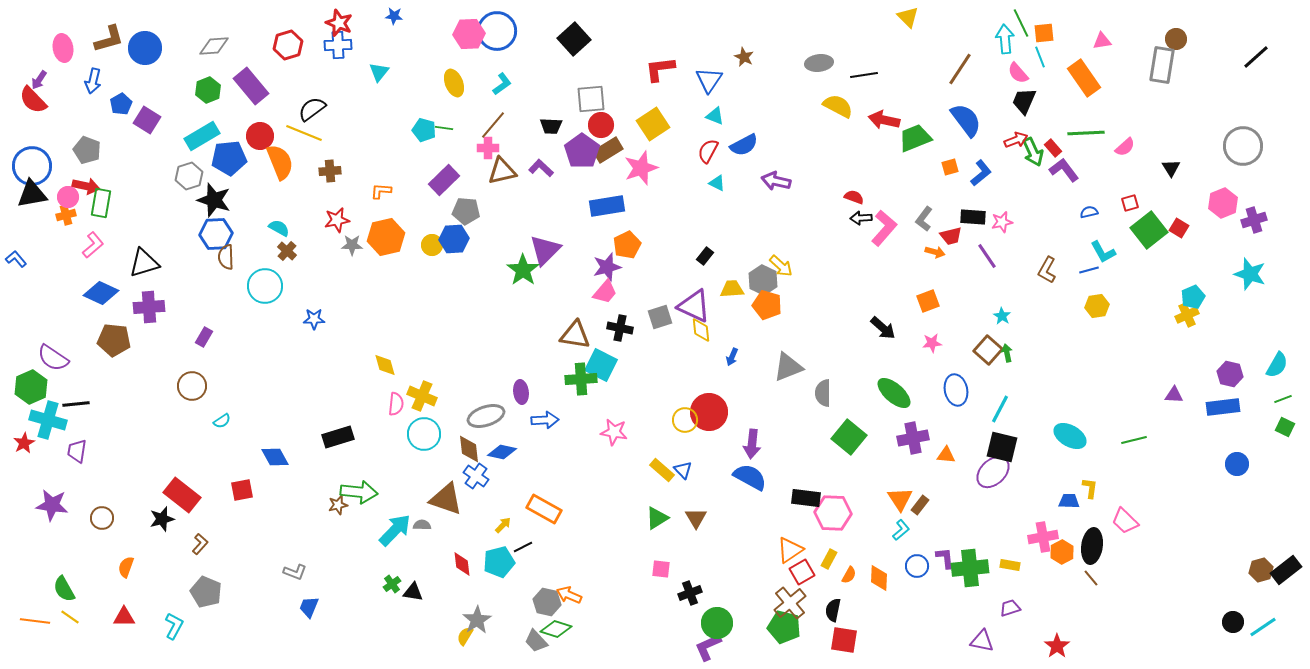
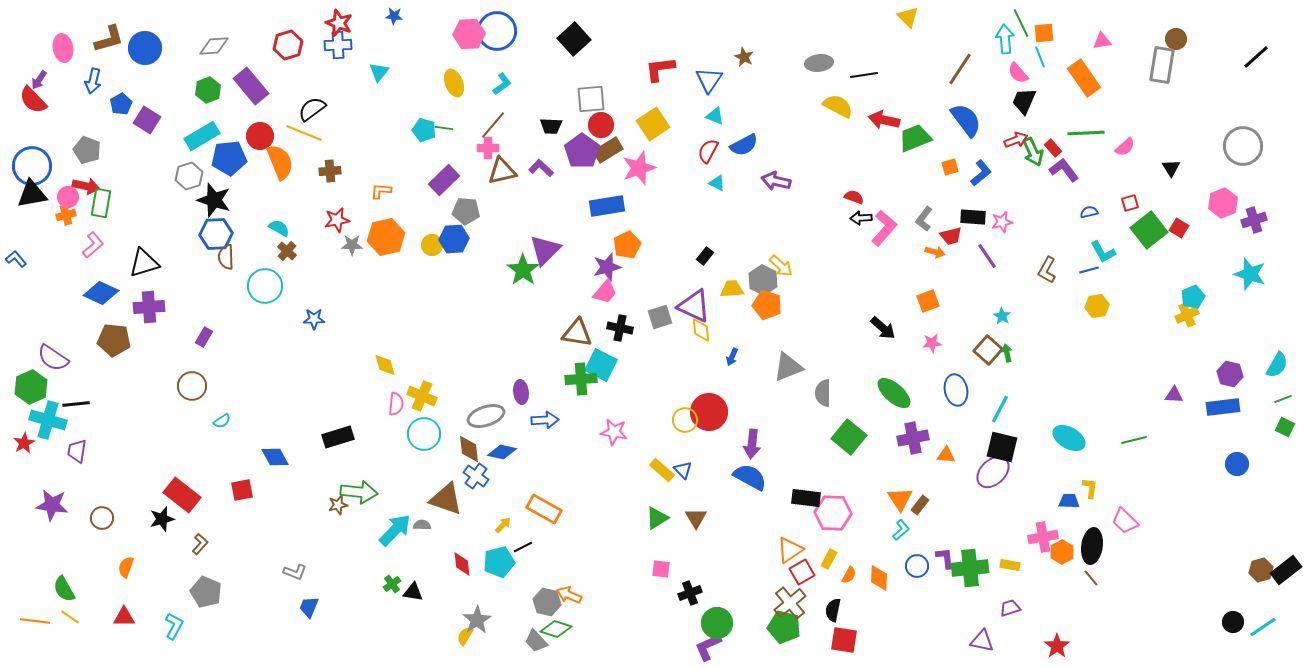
pink star at (641, 168): moved 2 px left
brown triangle at (575, 335): moved 2 px right, 2 px up
cyan ellipse at (1070, 436): moved 1 px left, 2 px down
